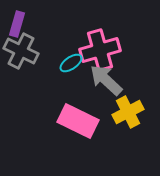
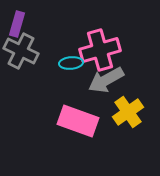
cyan ellipse: rotated 30 degrees clockwise
gray arrow: rotated 72 degrees counterclockwise
yellow cross: rotated 8 degrees counterclockwise
pink rectangle: rotated 6 degrees counterclockwise
